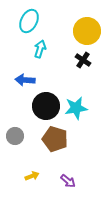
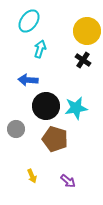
cyan ellipse: rotated 10 degrees clockwise
blue arrow: moved 3 px right
gray circle: moved 1 px right, 7 px up
yellow arrow: rotated 88 degrees clockwise
